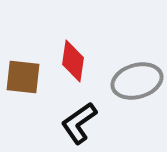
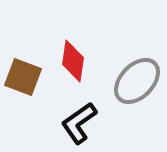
brown square: rotated 15 degrees clockwise
gray ellipse: rotated 30 degrees counterclockwise
